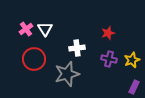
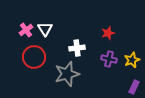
pink cross: moved 1 px down
red circle: moved 2 px up
